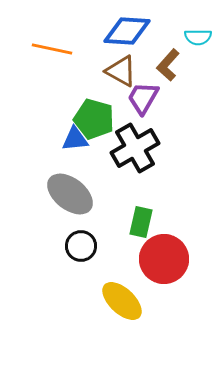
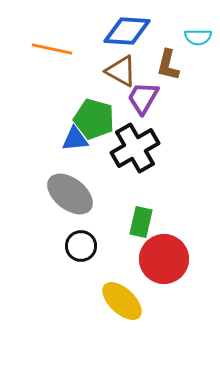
brown L-shape: rotated 28 degrees counterclockwise
